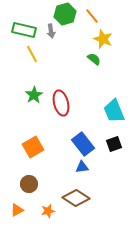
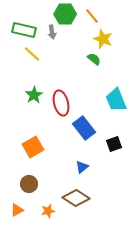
green hexagon: rotated 15 degrees clockwise
gray arrow: moved 1 px right, 1 px down
yellow line: rotated 18 degrees counterclockwise
cyan trapezoid: moved 2 px right, 11 px up
blue rectangle: moved 1 px right, 16 px up
blue triangle: rotated 32 degrees counterclockwise
